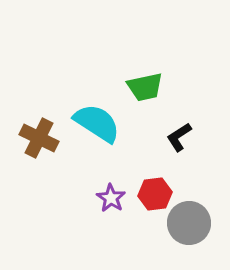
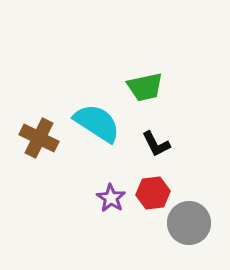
black L-shape: moved 23 px left, 7 px down; rotated 84 degrees counterclockwise
red hexagon: moved 2 px left, 1 px up
